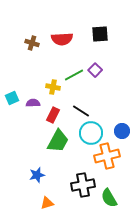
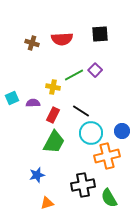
green trapezoid: moved 4 px left, 1 px down
